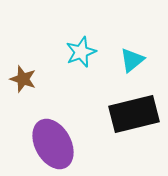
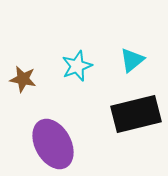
cyan star: moved 4 px left, 14 px down
brown star: rotated 8 degrees counterclockwise
black rectangle: moved 2 px right
